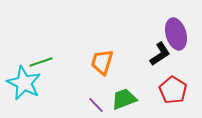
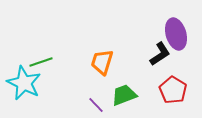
green trapezoid: moved 4 px up
